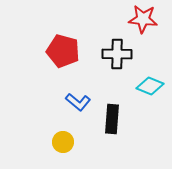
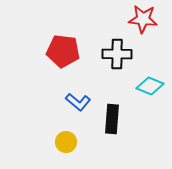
red pentagon: rotated 8 degrees counterclockwise
yellow circle: moved 3 px right
